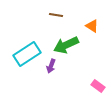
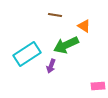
brown line: moved 1 px left
orange triangle: moved 8 px left
pink rectangle: rotated 40 degrees counterclockwise
